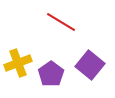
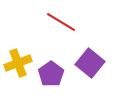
purple square: moved 2 px up
